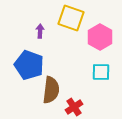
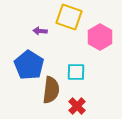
yellow square: moved 2 px left, 1 px up
purple arrow: rotated 88 degrees counterclockwise
blue pentagon: rotated 12 degrees clockwise
cyan square: moved 25 px left
red cross: moved 3 px right, 1 px up; rotated 12 degrees counterclockwise
